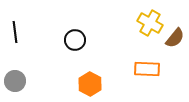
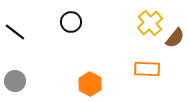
yellow cross: rotated 20 degrees clockwise
black line: rotated 45 degrees counterclockwise
black circle: moved 4 px left, 18 px up
